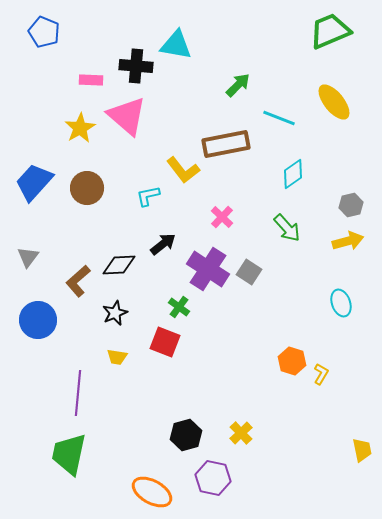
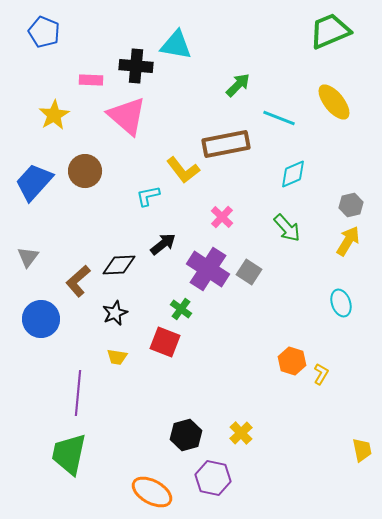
yellow star at (80, 128): moved 26 px left, 13 px up
cyan diamond at (293, 174): rotated 12 degrees clockwise
brown circle at (87, 188): moved 2 px left, 17 px up
yellow arrow at (348, 241): rotated 44 degrees counterclockwise
green cross at (179, 307): moved 2 px right, 2 px down
blue circle at (38, 320): moved 3 px right, 1 px up
